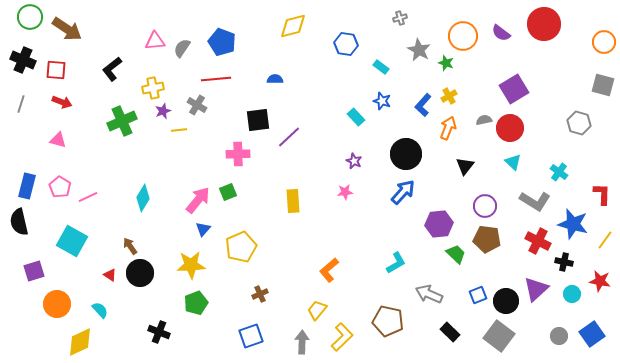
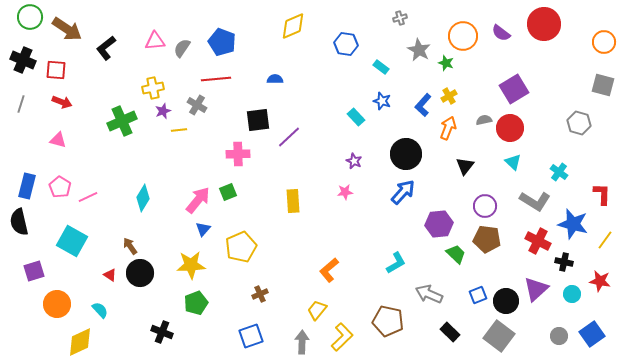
yellow diamond at (293, 26): rotated 8 degrees counterclockwise
black L-shape at (112, 69): moved 6 px left, 21 px up
black cross at (159, 332): moved 3 px right
